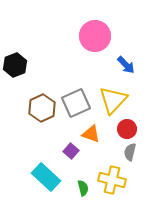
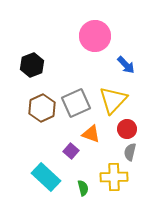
black hexagon: moved 17 px right
yellow cross: moved 2 px right, 3 px up; rotated 16 degrees counterclockwise
